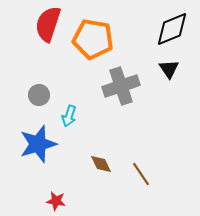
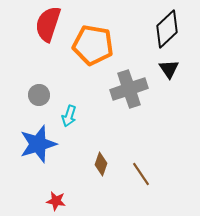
black diamond: moved 5 px left; rotated 21 degrees counterclockwise
orange pentagon: moved 6 px down
gray cross: moved 8 px right, 3 px down
brown diamond: rotated 45 degrees clockwise
